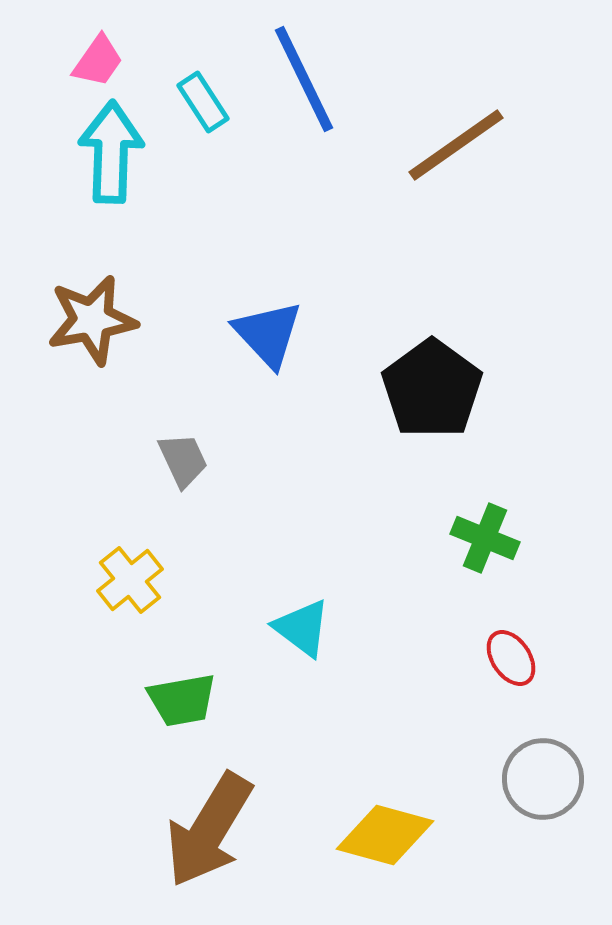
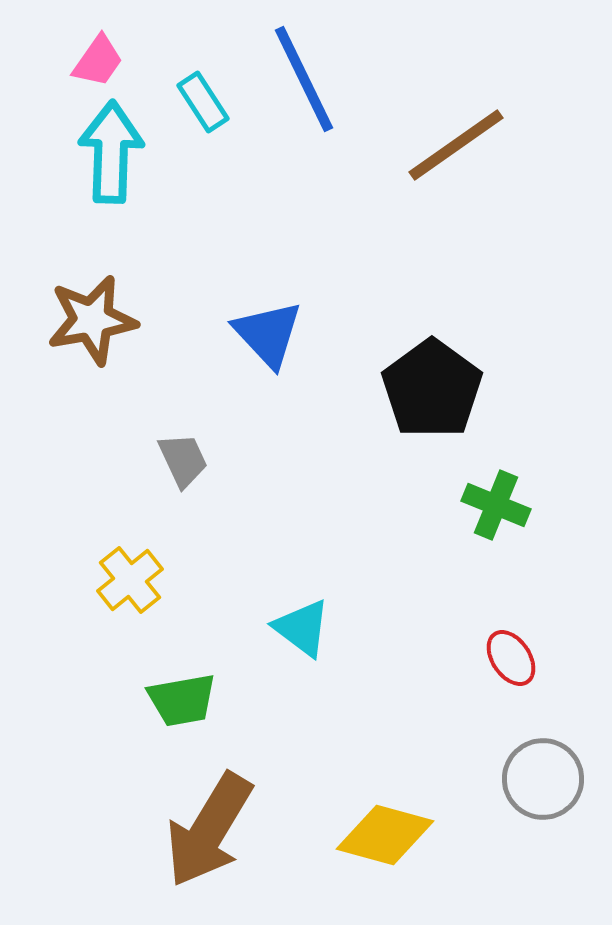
green cross: moved 11 px right, 33 px up
